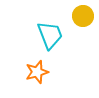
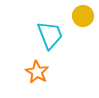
orange star: rotated 25 degrees counterclockwise
